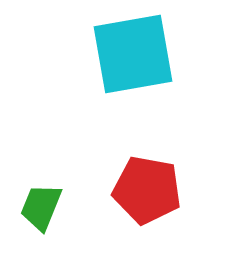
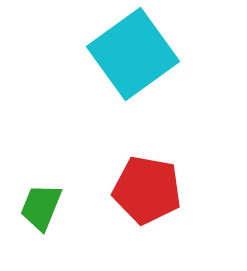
cyan square: rotated 26 degrees counterclockwise
